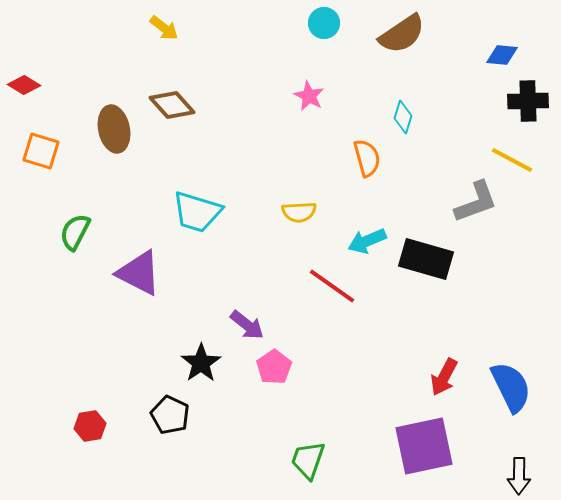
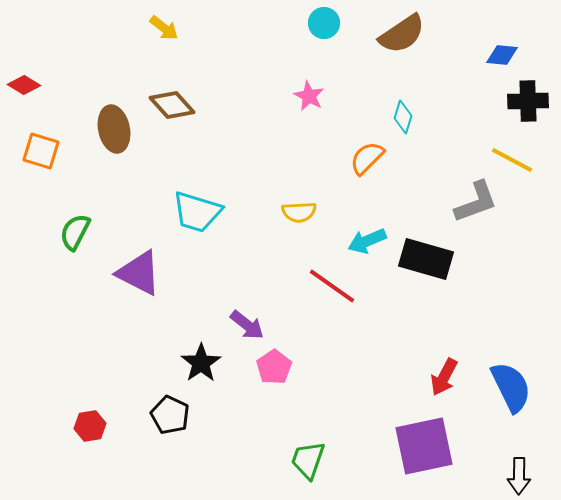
orange semicircle: rotated 120 degrees counterclockwise
